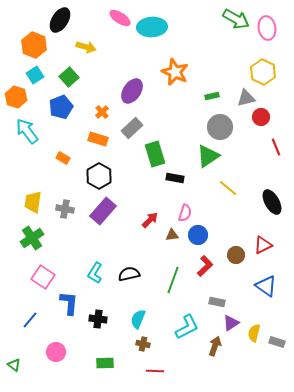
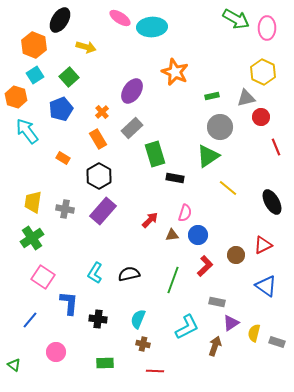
pink ellipse at (267, 28): rotated 10 degrees clockwise
blue pentagon at (61, 107): moved 2 px down
orange rectangle at (98, 139): rotated 42 degrees clockwise
